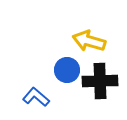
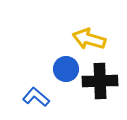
yellow arrow: moved 2 px up
blue circle: moved 1 px left, 1 px up
